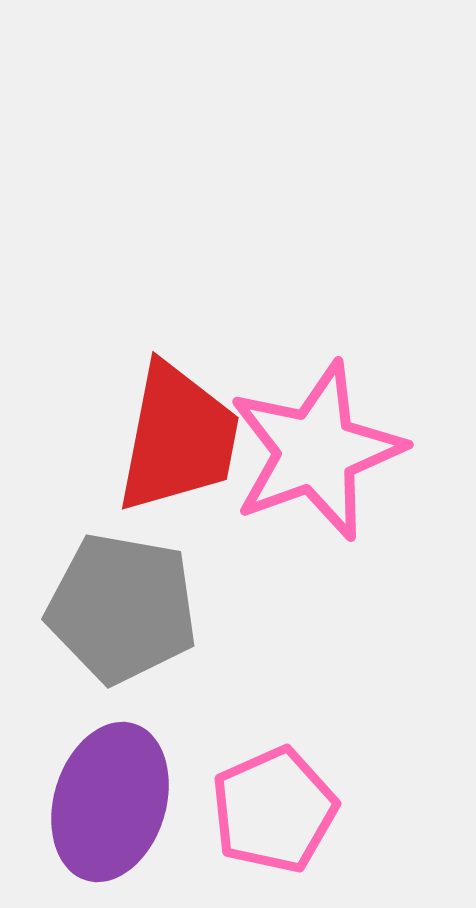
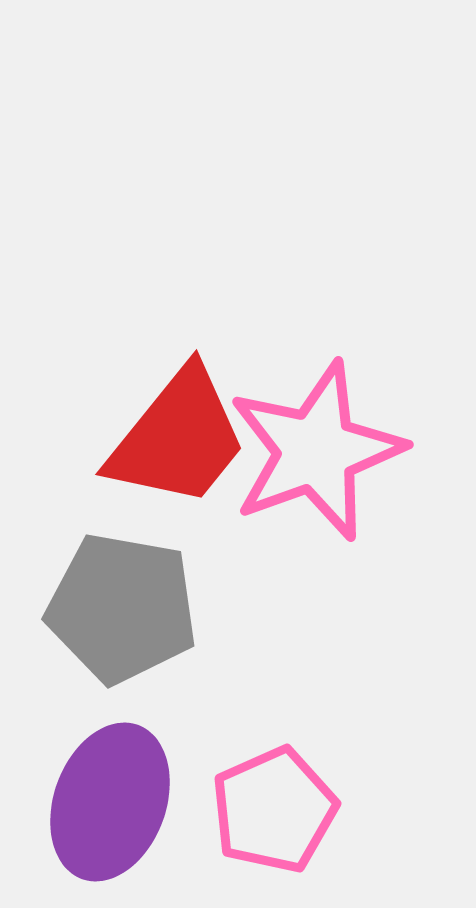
red trapezoid: rotated 28 degrees clockwise
purple ellipse: rotated 3 degrees clockwise
